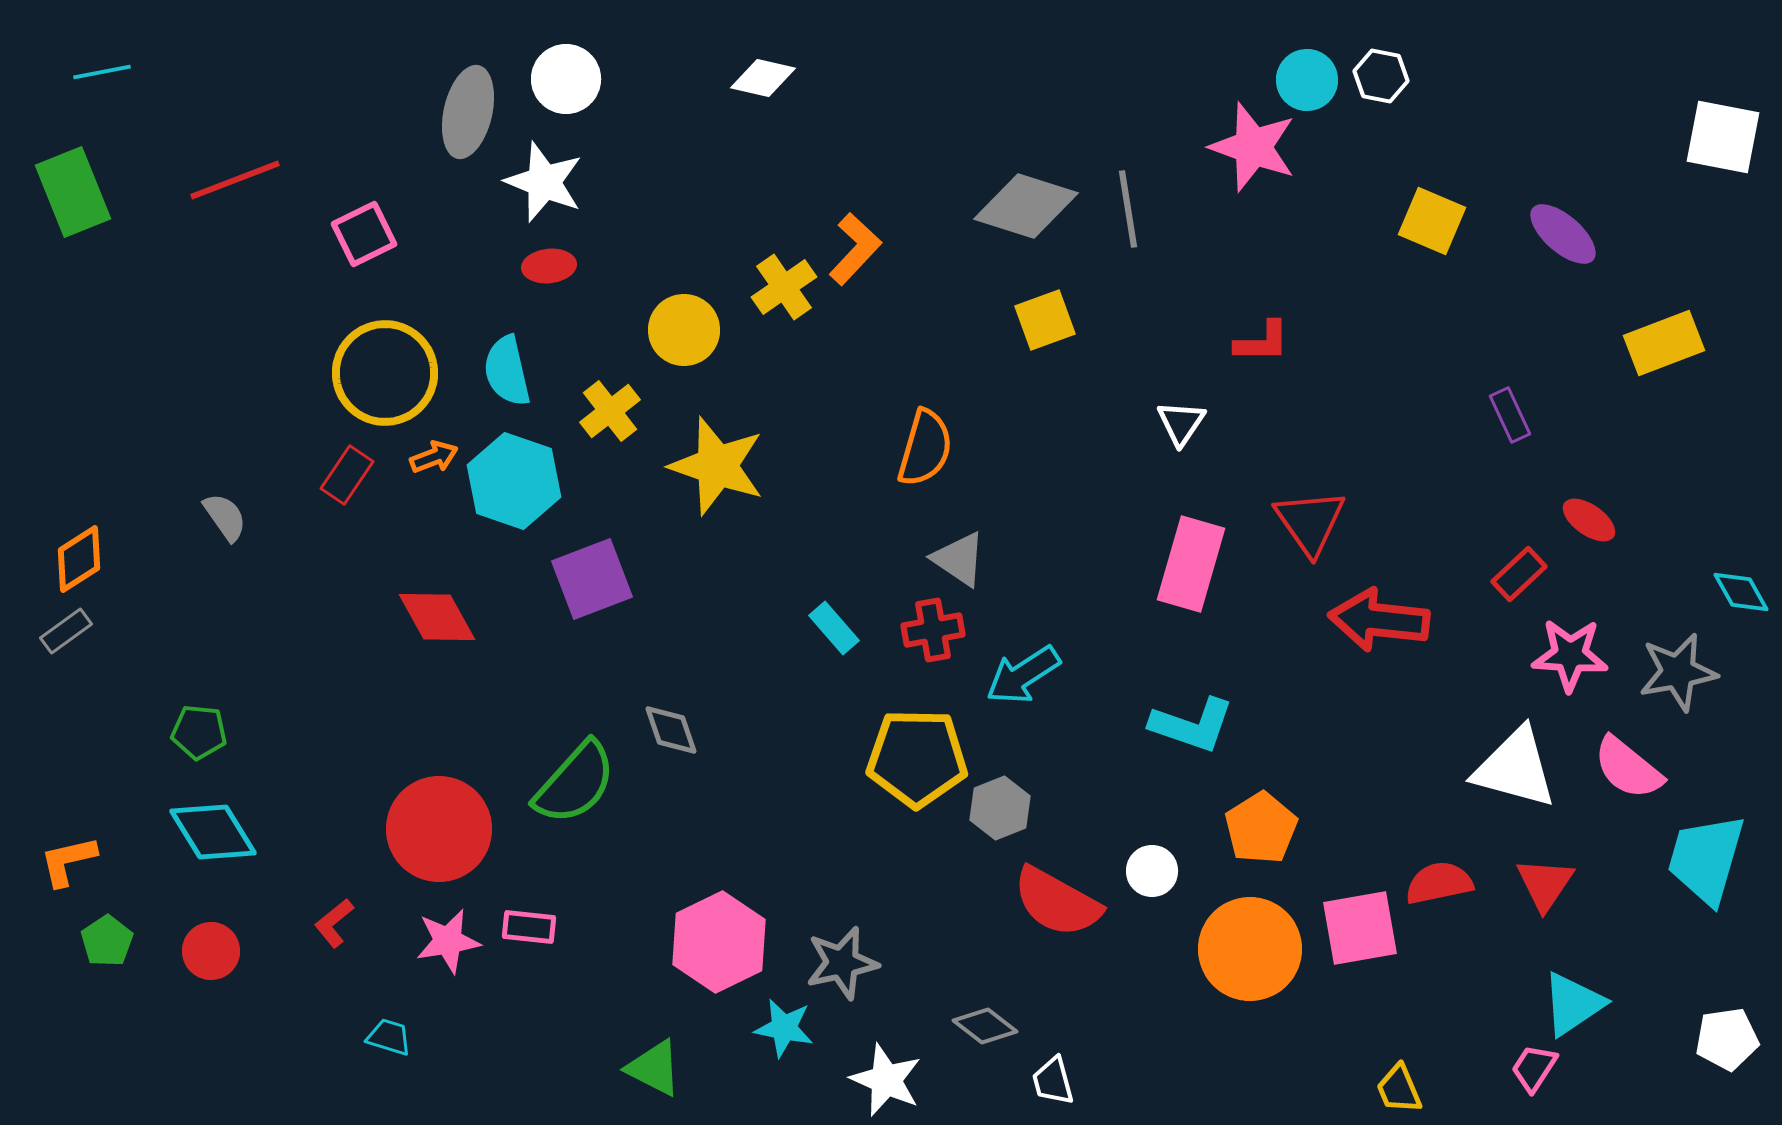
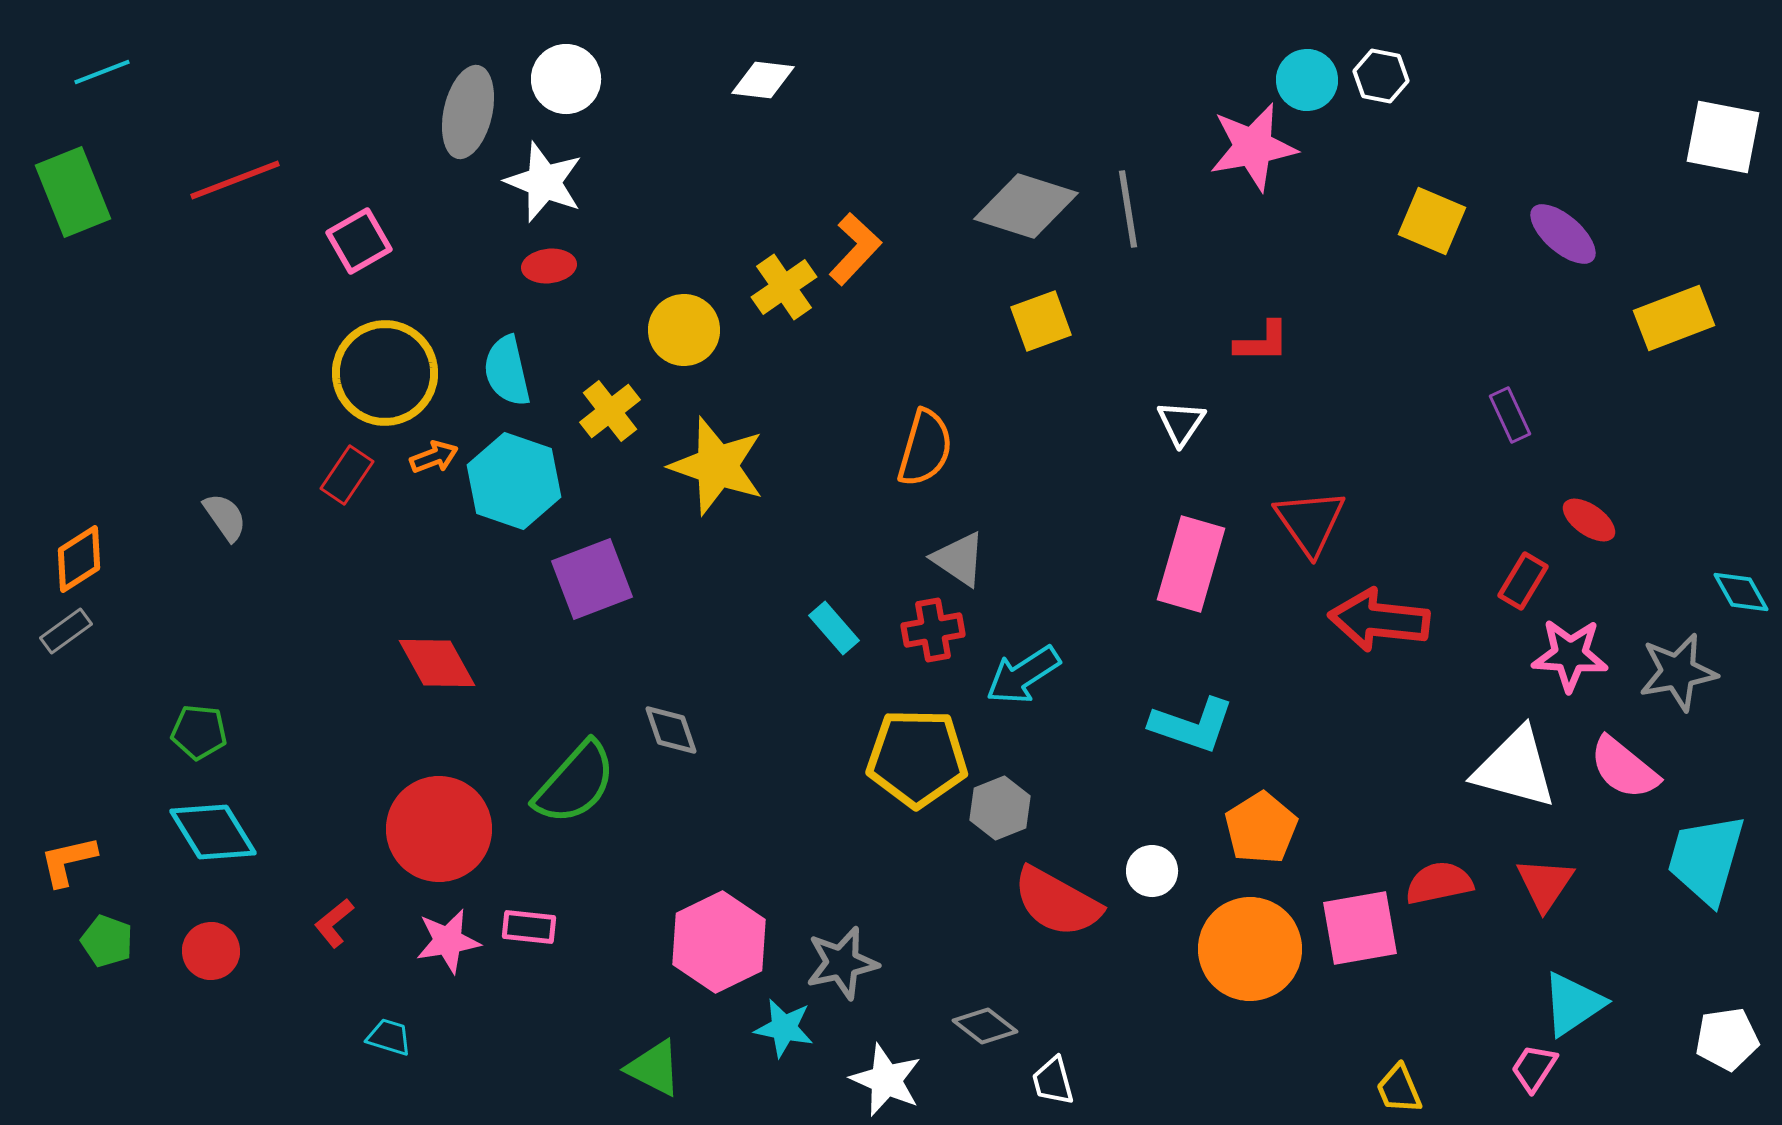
cyan line at (102, 72): rotated 10 degrees counterclockwise
white diamond at (763, 78): moved 2 px down; rotated 6 degrees counterclockwise
pink star at (1253, 147): rotated 30 degrees counterclockwise
pink square at (364, 234): moved 5 px left, 7 px down; rotated 4 degrees counterclockwise
yellow square at (1045, 320): moved 4 px left, 1 px down
yellow rectangle at (1664, 343): moved 10 px right, 25 px up
red rectangle at (1519, 574): moved 4 px right, 7 px down; rotated 16 degrees counterclockwise
red diamond at (437, 617): moved 46 px down
pink semicircle at (1628, 768): moved 4 px left
green pentagon at (107, 941): rotated 18 degrees counterclockwise
